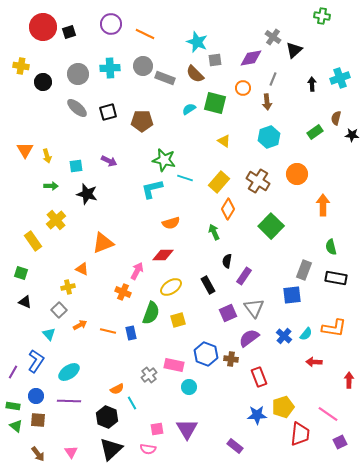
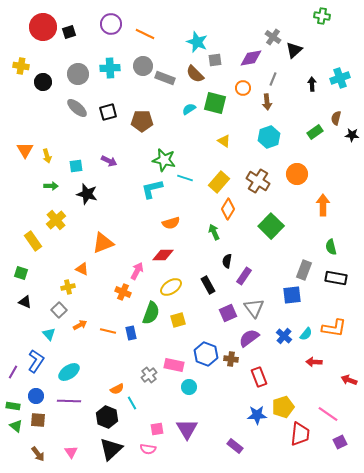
red arrow at (349, 380): rotated 70 degrees counterclockwise
